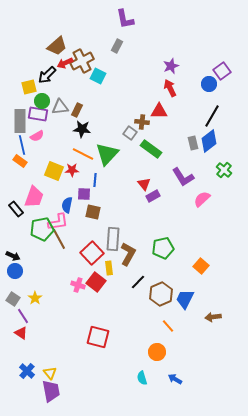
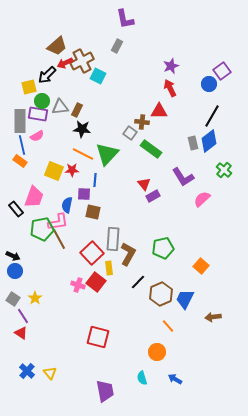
purple trapezoid at (51, 391): moved 54 px right
